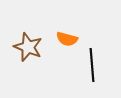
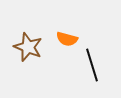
black line: rotated 12 degrees counterclockwise
